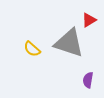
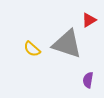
gray triangle: moved 2 px left, 1 px down
